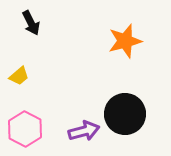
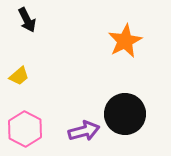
black arrow: moved 4 px left, 3 px up
orange star: rotated 12 degrees counterclockwise
